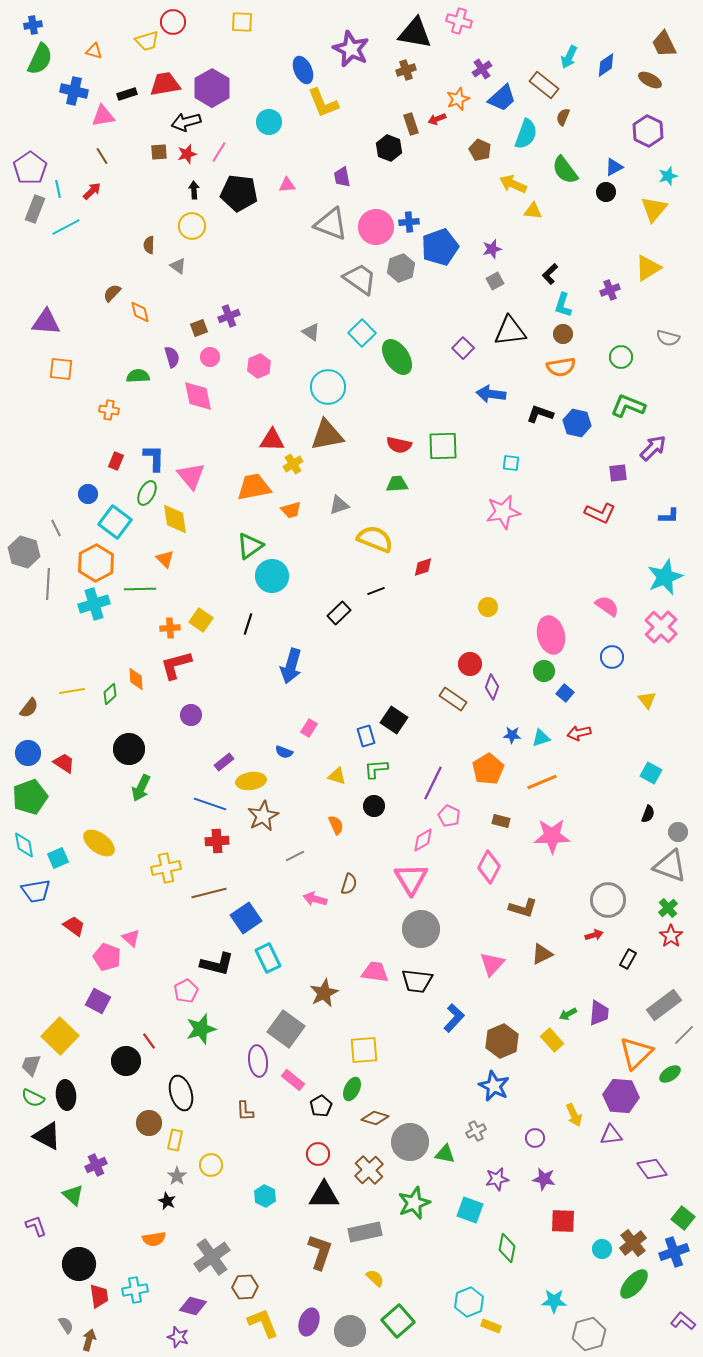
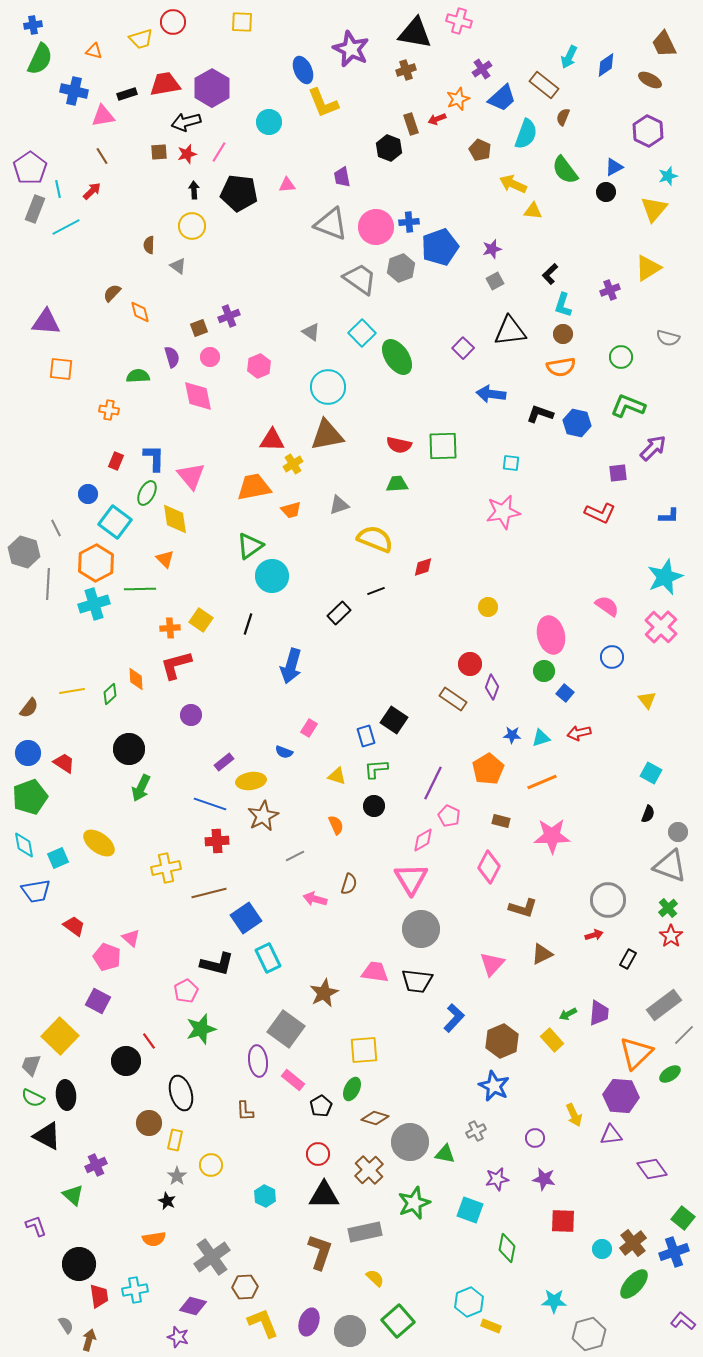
yellow trapezoid at (147, 41): moved 6 px left, 2 px up
